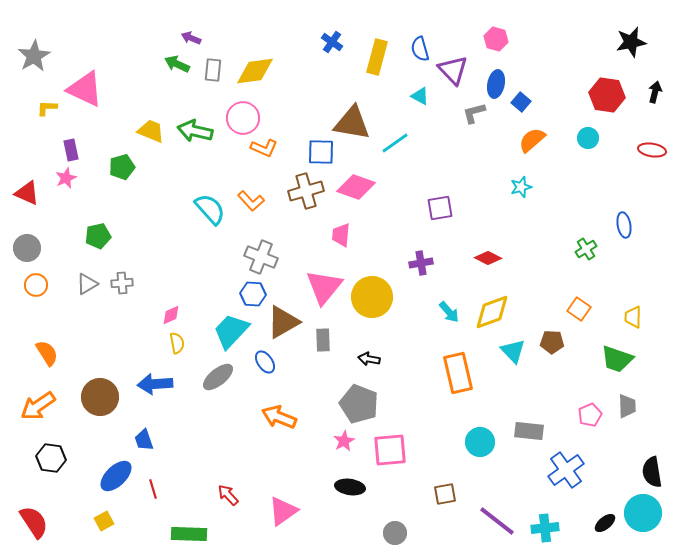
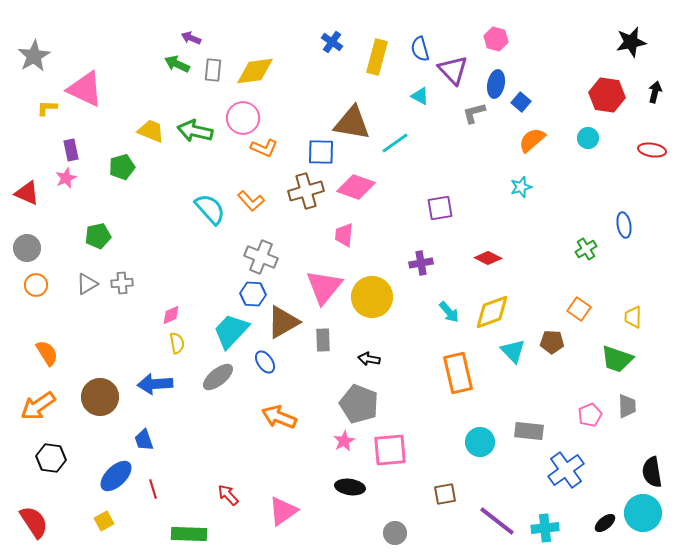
pink trapezoid at (341, 235): moved 3 px right
